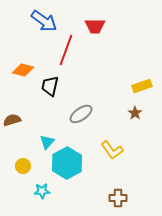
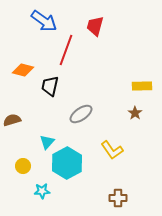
red trapezoid: rotated 105 degrees clockwise
yellow rectangle: rotated 18 degrees clockwise
